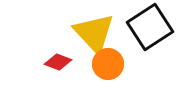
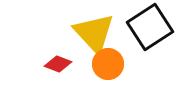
red diamond: moved 2 px down
